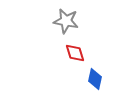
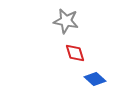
blue diamond: rotated 60 degrees counterclockwise
